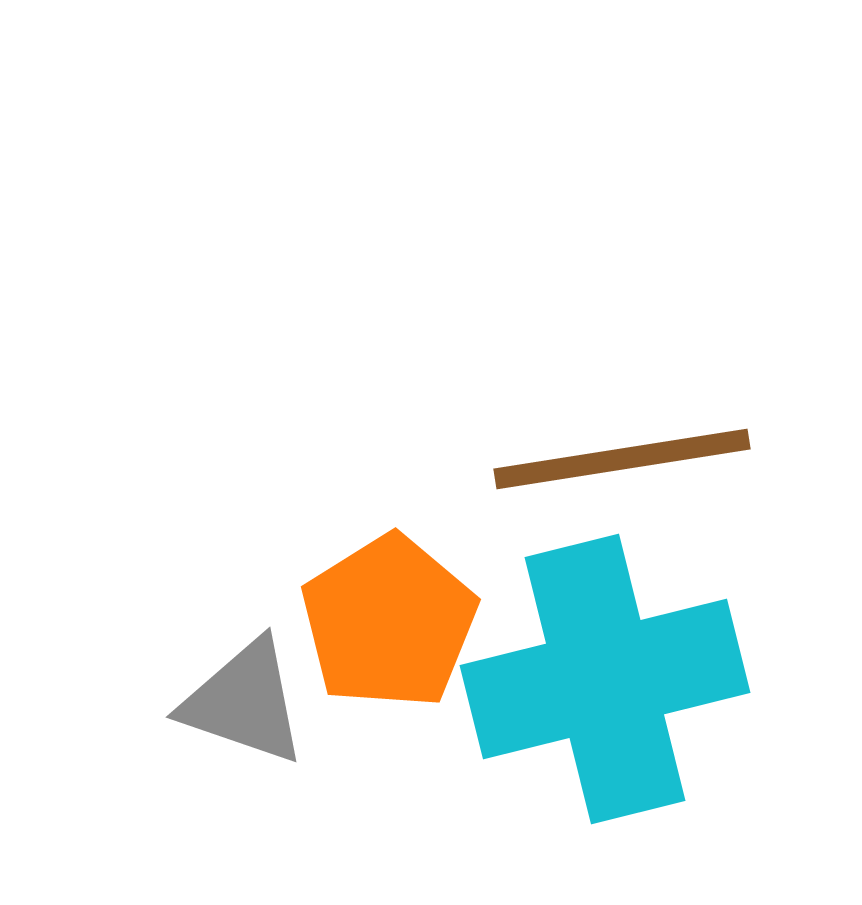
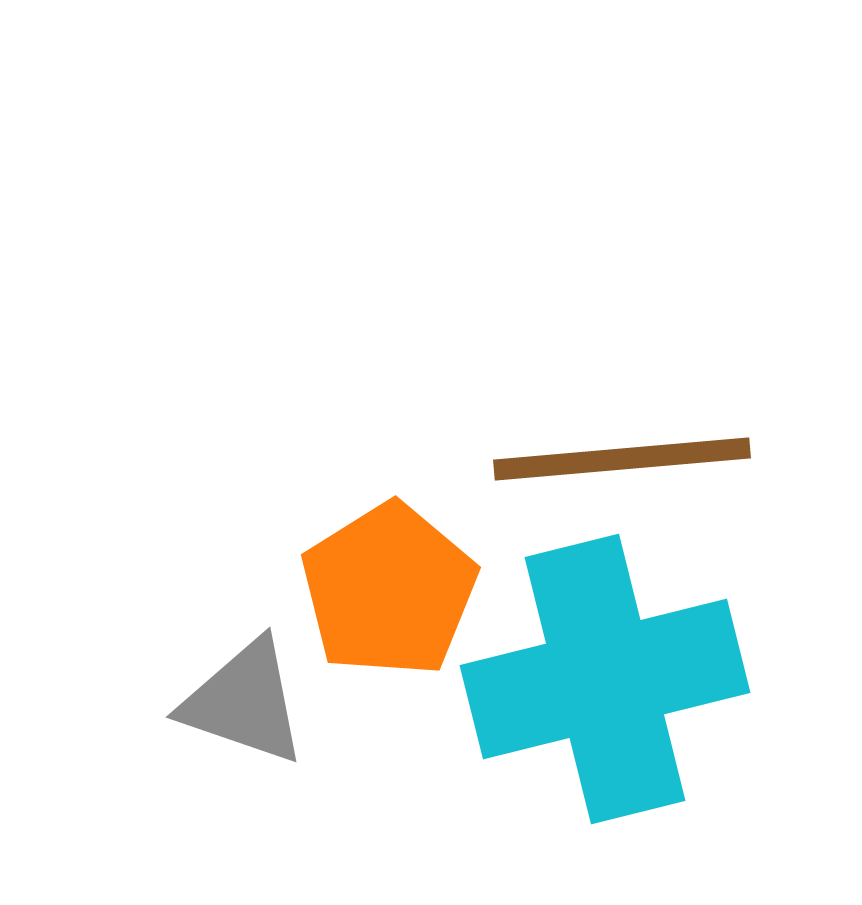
brown line: rotated 4 degrees clockwise
orange pentagon: moved 32 px up
